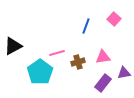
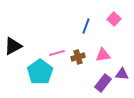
pink triangle: moved 2 px up
brown cross: moved 5 px up
purple triangle: moved 2 px left, 1 px down; rotated 16 degrees clockwise
